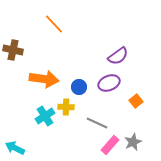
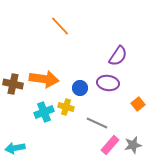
orange line: moved 6 px right, 2 px down
brown cross: moved 34 px down
purple semicircle: rotated 20 degrees counterclockwise
purple ellipse: moved 1 px left; rotated 30 degrees clockwise
blue circle: moved 1 px right, 1 px down
orange square: moved 2 px right, 3 px down
yellow cross: rotated 14 degrees clockwise
cyan cross: moved 1 px left, 4 px up; rotated 12 degrees clockwise
gray star: moved 3 px down; rotated 12 degrees clockwise
cyan arrow: rotated 36 degrees counterclockwise
